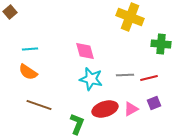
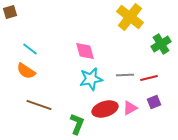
brown square: rotated 24 degrees clockwise
yellow cross: rotated 16 degrees clockwise
green cross: rotated 36 degrees counterclockwise
cyan line: rotated 42 degrees clockwise
orange semicircle: moved 2 px left, 1 px up
cyan star: rotated 25 degrees counterclockwise
purple square: moved 1 px up
pink triangle: moved 1 px left, 1 px up
